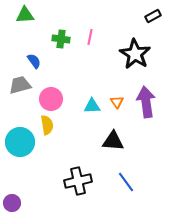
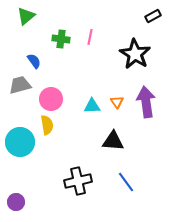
green triangle: moved 1 px right, 1 px down; rotated 36 degrees counterclockwise
purple circle: moved 4 px right, 1 px up
